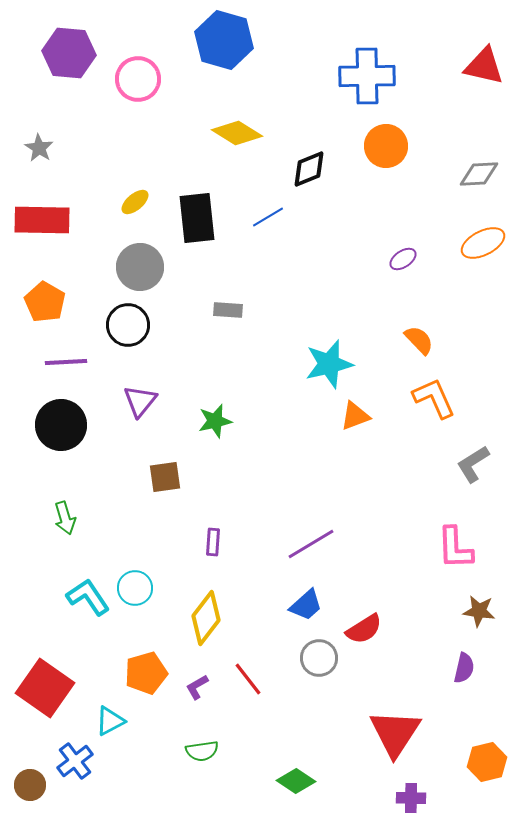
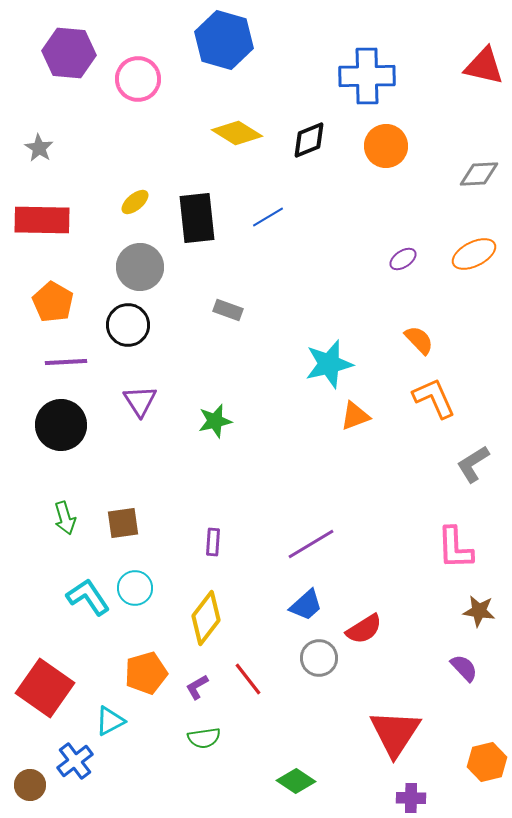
black diamond at (309, 169): moved 29 px up
orange ellipse at (483, 243): moved 9 px left, 11 px down
orange pentagon at (45, 302): moved 8 px right
gray rectangle at (228, 310): rotated 16 degrees clockwise
purple triangle at (140, 401): rotated 12 degrees counterclockwise
brown square at (165, 477): moved 42 px left, 46 px down
purple semicircle at (464, 668): rotated 56 degrees counterclockwise
green semicircle at (202, 751): moved 2 px right, 13 px up
